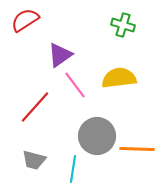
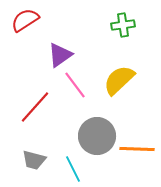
green cross: rotated 25 degrees counterclockwise
yellow semicircle: moved 2 px down; rotated 36 degrees counterclockwise
cyan line: rotated 36 degrees counterclockwise
